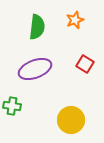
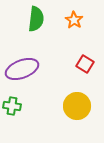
orange star: moved 1 px left; rotated 18 degrees counterclockwise
green semicircle: moved 1 px left, 8 px up
purple ellipse: moved 13 px left
yellow circle: moved 6 px right, 14 px up
